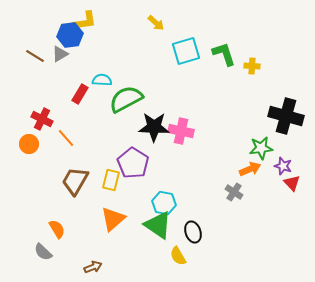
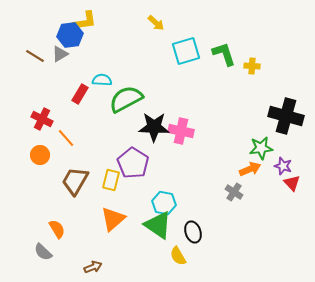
orange circle: moved 11 px right, 11 px down
